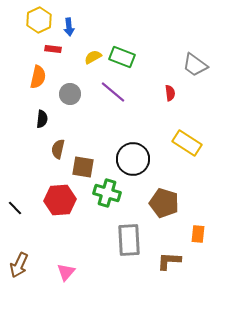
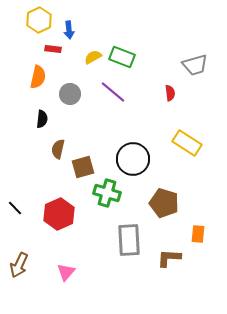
blue arrow: moved 3 px down
gray trapezoid: rotated 52 degrees counterclockwise
brown square: rotated 25 degrees counterclockwise
red hexagon: moved 1 px left, 14 px down; rotated 20 degrees counterclockwise
brown L-shape: moved 3 px up
